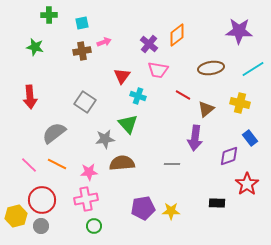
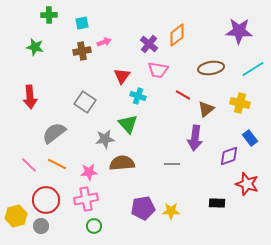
red star: rotated 20 degrees counterclockwise
red circle: moved 4 px right
